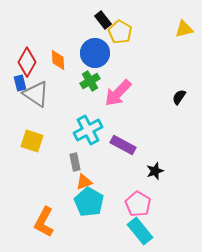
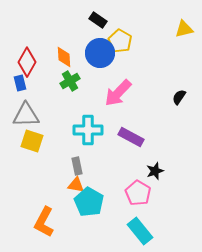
black rectangle: moved 5 px left; rotated 18 degrees counterclockwise
yellow pentagon: moved 9 px down
blue circle: moved 5 px right
orange diamond: moved 6 px right, 3 px up
green cross: moved 20 px left
gray triangle: moved 10 px left, 21 px down; rotated 36 degrees counterclockwise
cyan cross: rotated 28 degrees clockwise
purple rectangle: moved 8 px right, 8 px up
gray rectangle: moved 2 px right, 4 px down
orange triangle: moved 8 px left, 3 px down; rotated 30 degrees clockwise
pink pentagon: moved 11 px up
